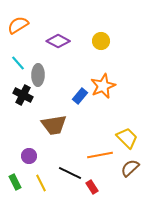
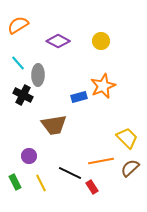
blue rectangle: moved 1 px left, 1 px down; rotated 35 degrees clockwise
orange line: moved 1 px right, 6 px down
